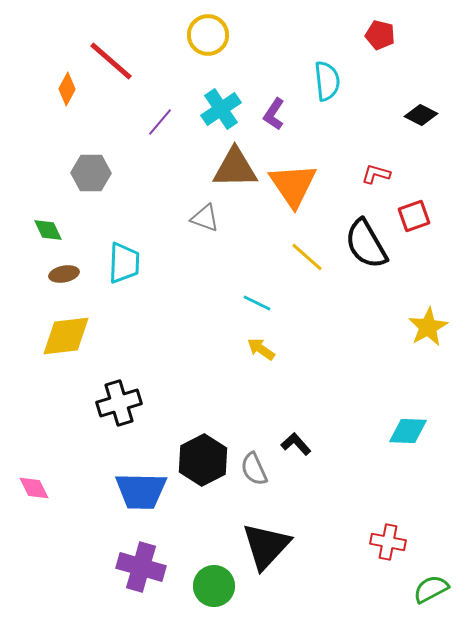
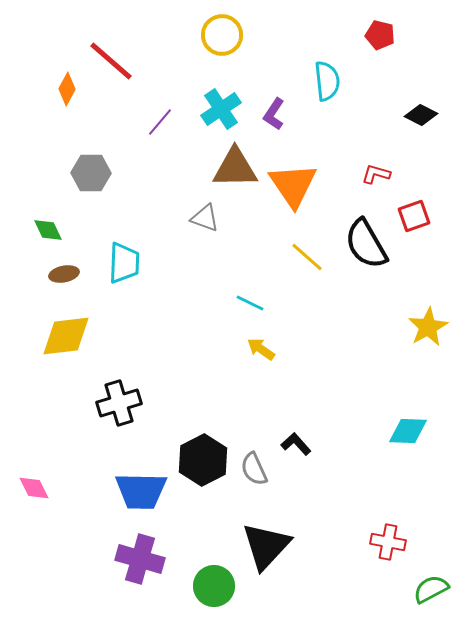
yellow circle: moved 14 px right
cyan line: moved 7 px left
purple cross: moved 1 px left, 8 px up
